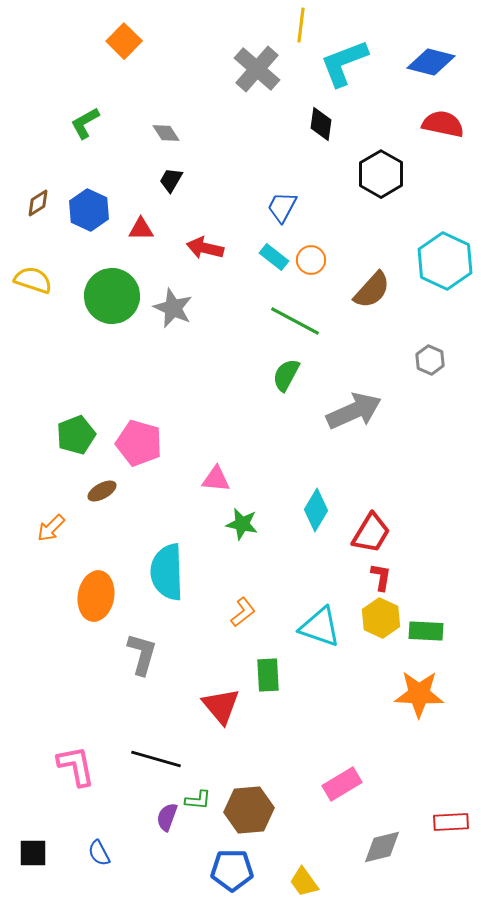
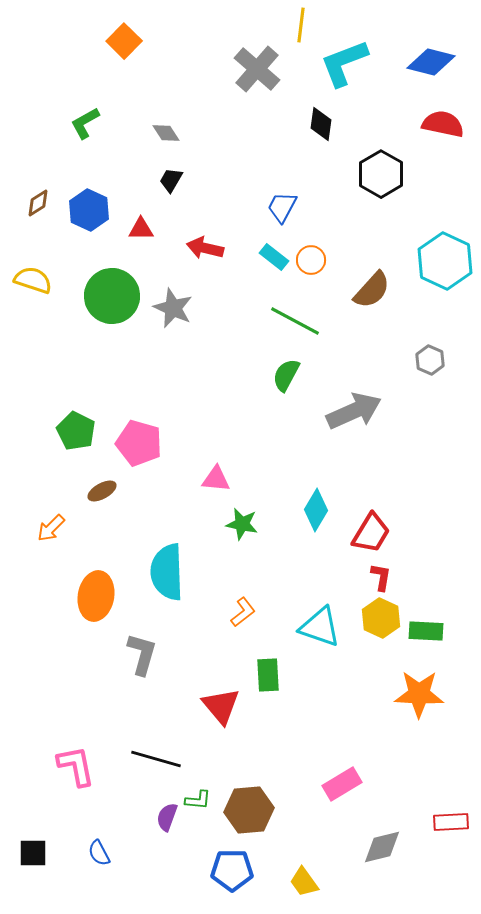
green pentagon at (76, 435): moved 4 px up; rotated 24 degrees counterclockwise
